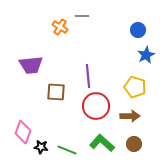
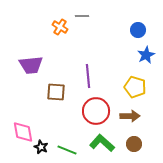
red circle: moved 5 px down
pink diamond: rotated 30 degrees counterclockwise
black star: rotated 16 degrees clockwise
